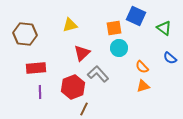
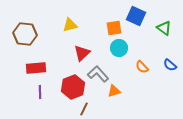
blue semicircle: moved 7 px down
orange triangle: moved 29 px left, 5 px down
